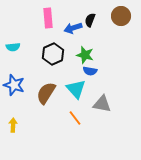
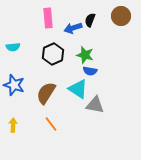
cyan triangle: moved 2 px right; rotated 15 degrees counterclockwise
gray triangle: moved 7 px left, 1 px down
orange line: moved 24 px left, 6 px down
